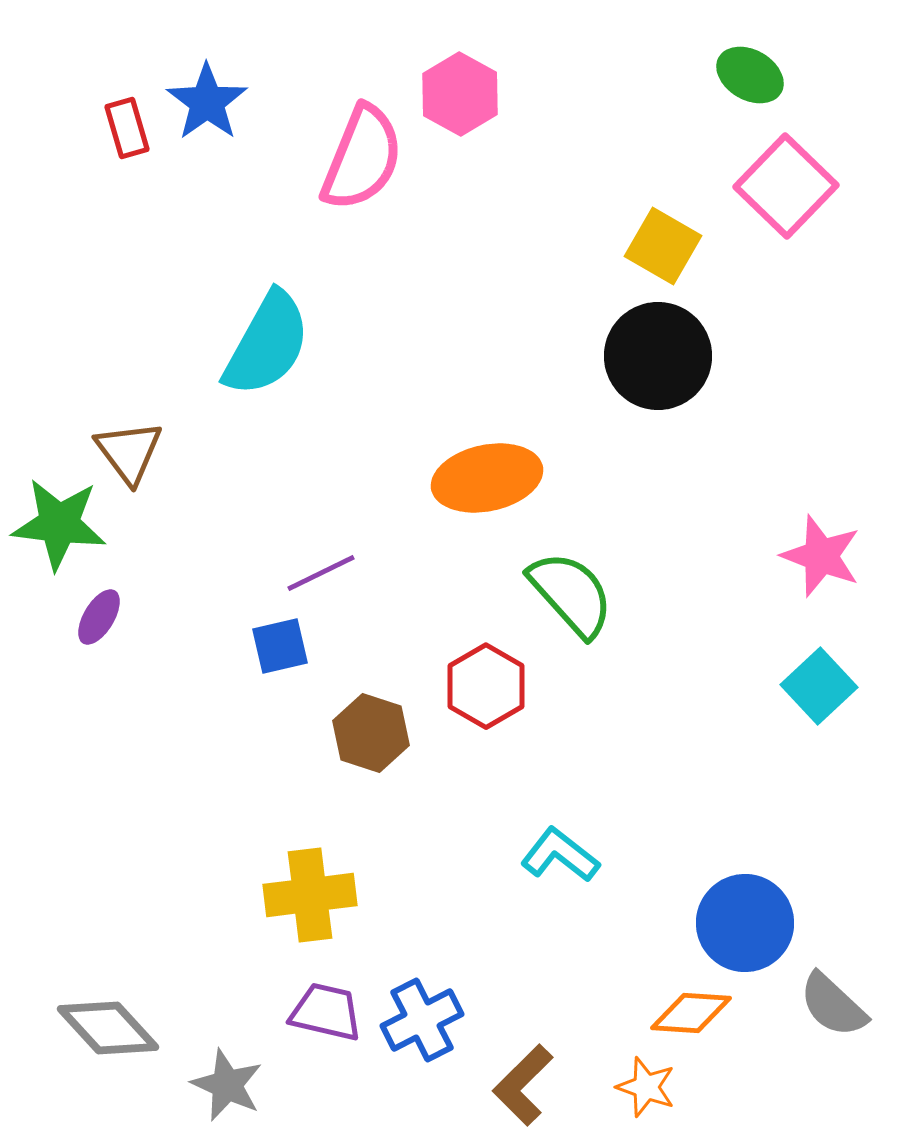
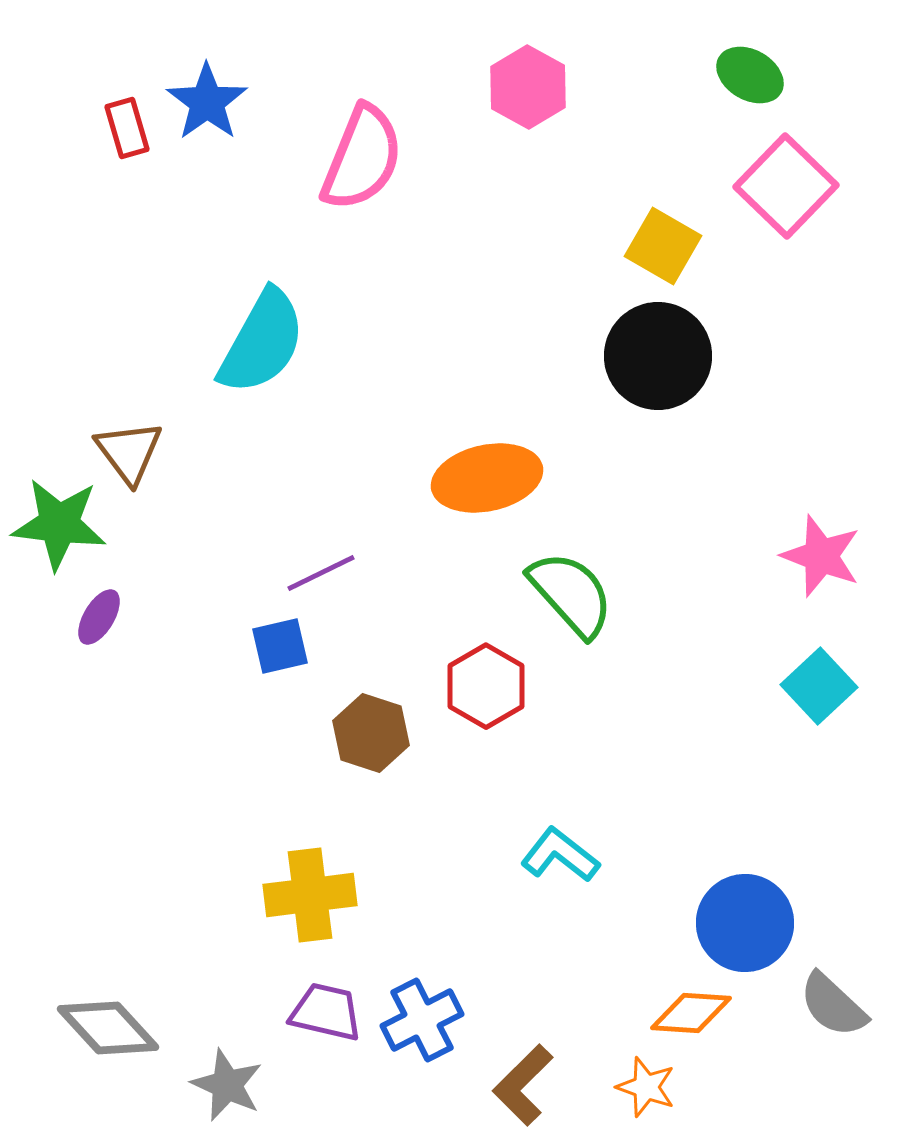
pink hexagon: moved 68 px right, 7 px up
cyan semicircle: moved 5 px left, 2 px up
